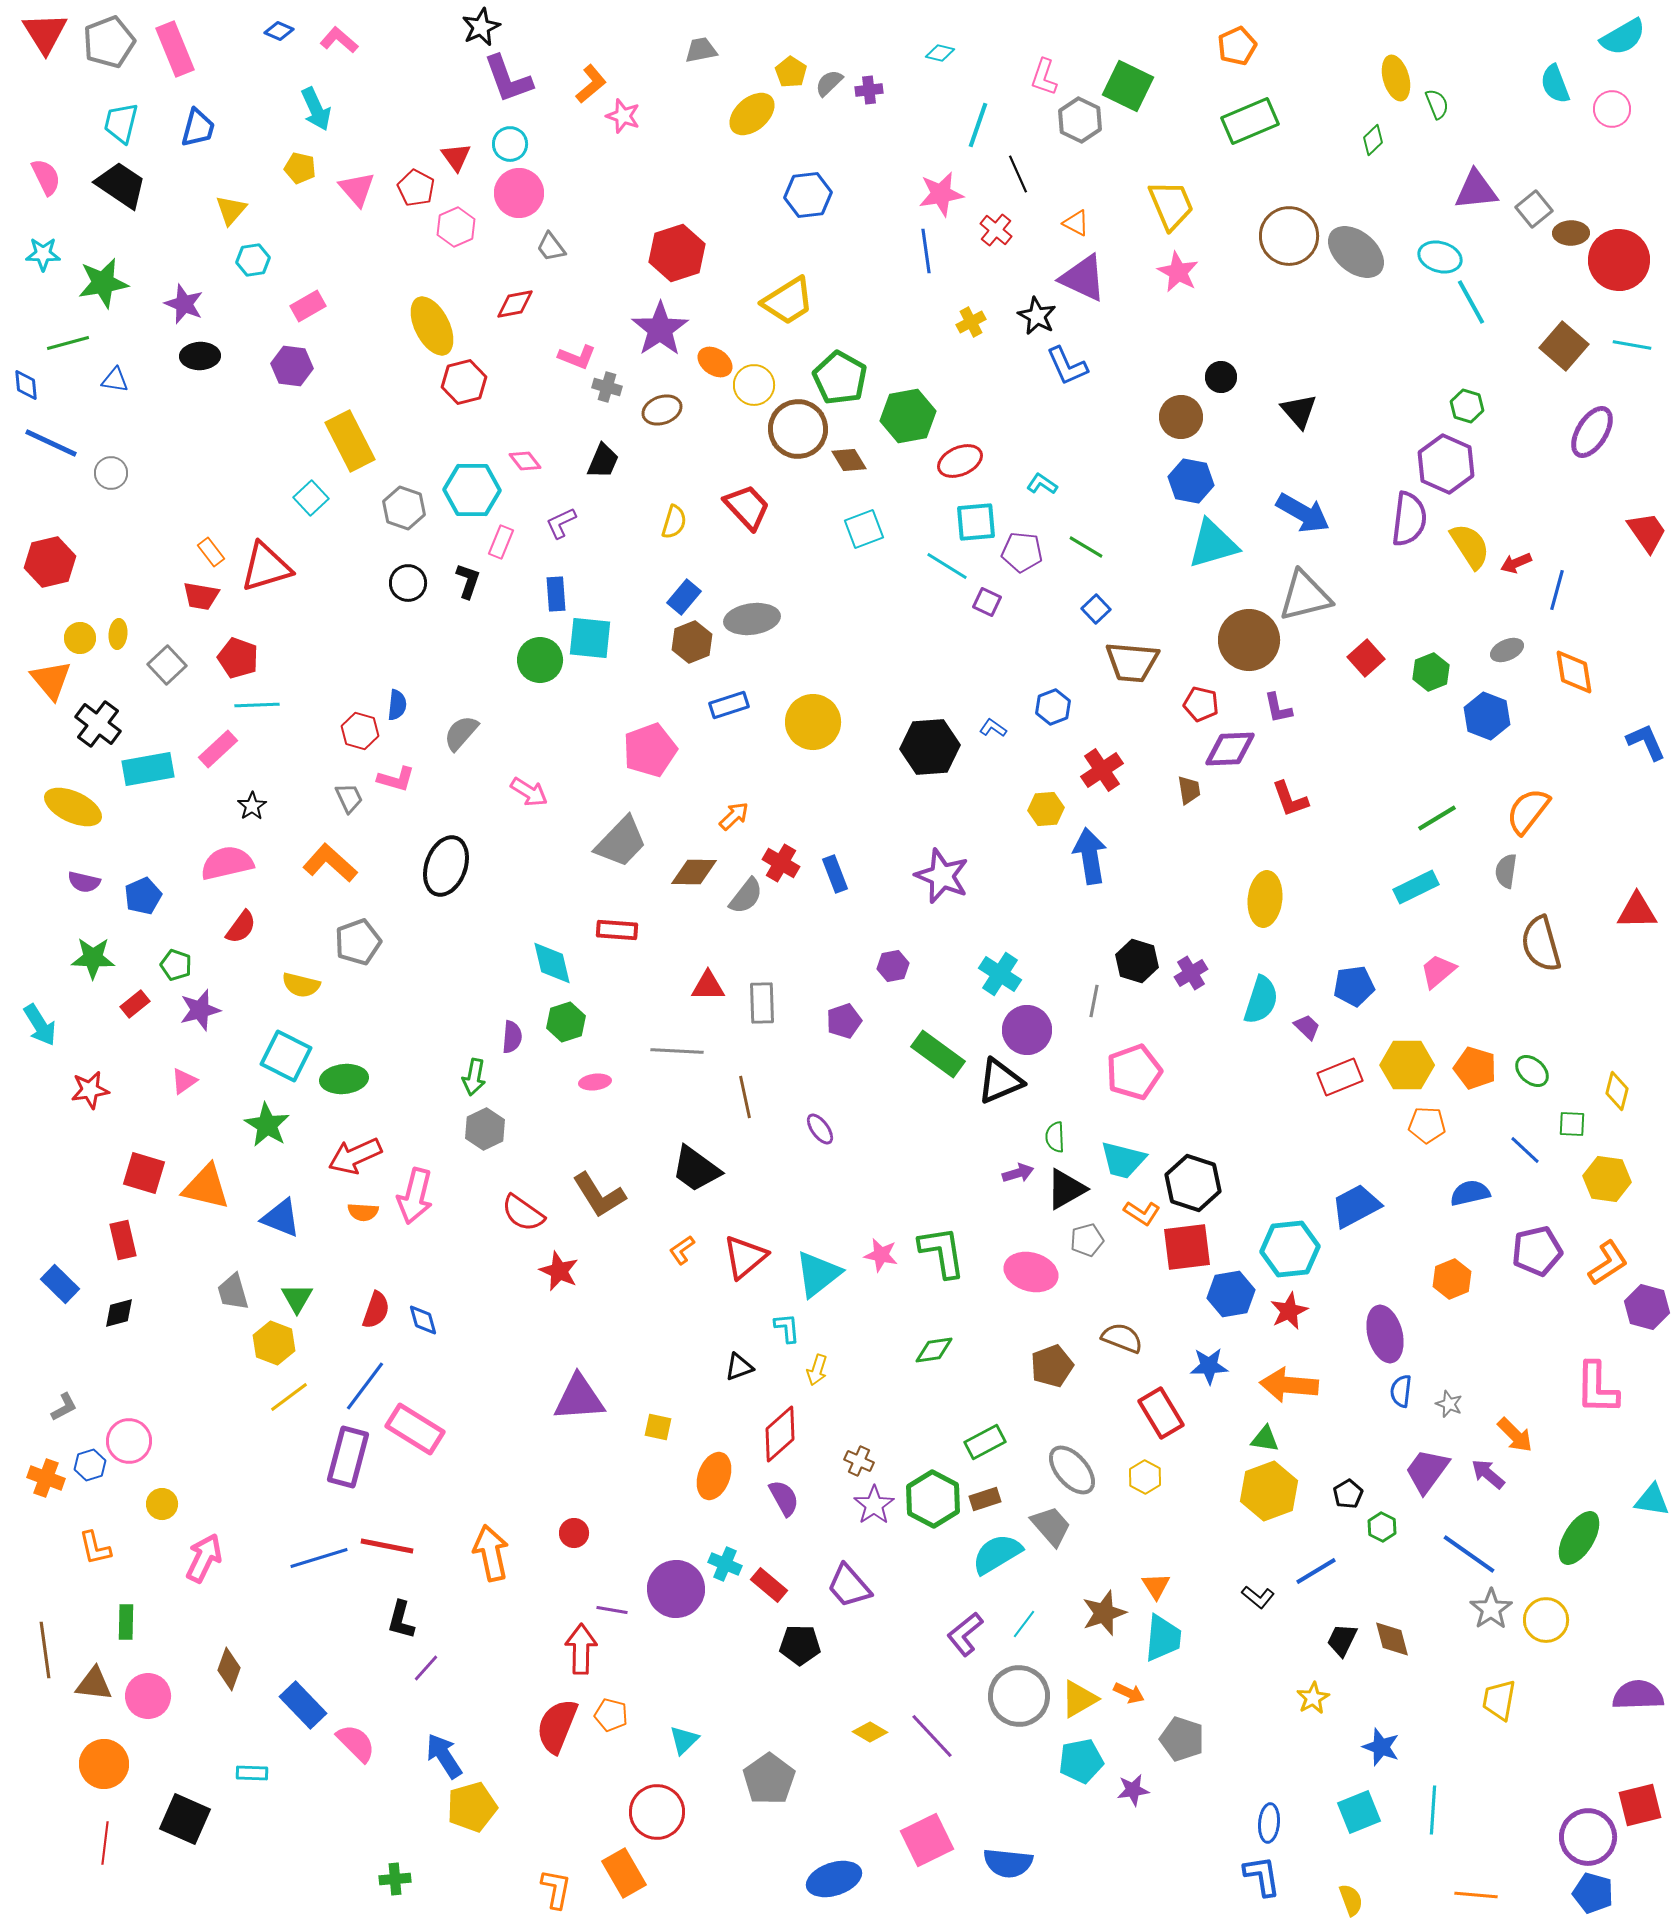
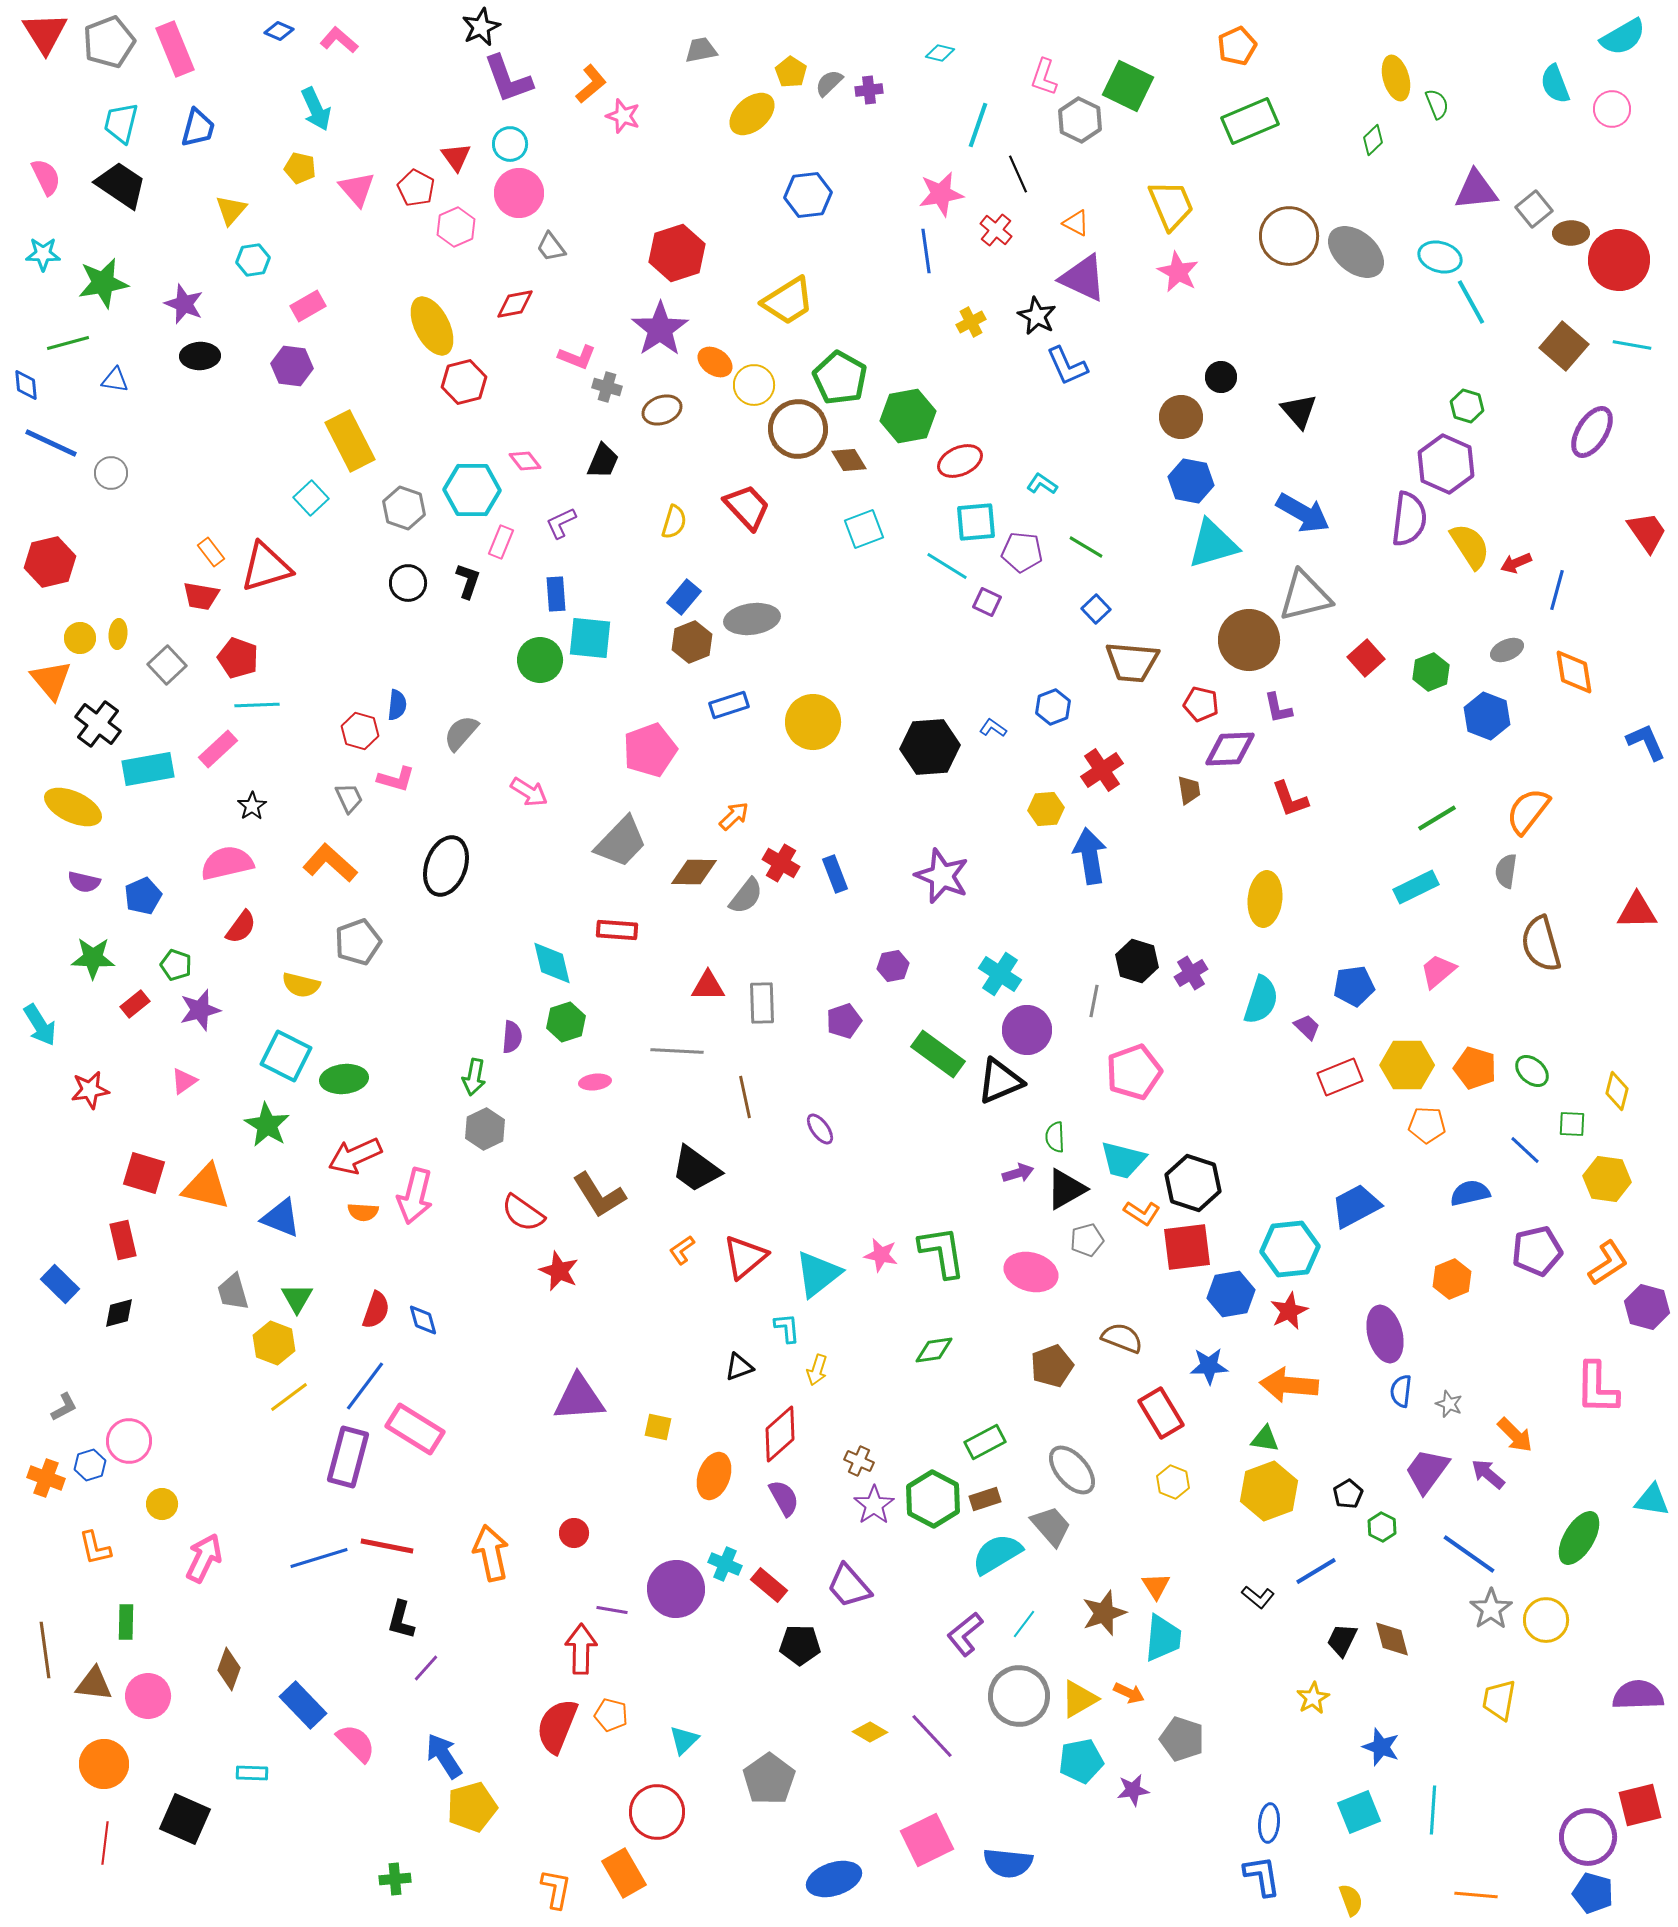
yellow hexagon at (1145, 1477): moved 28 px right, 5 px down; rotated 8 degrees counterclockwise
